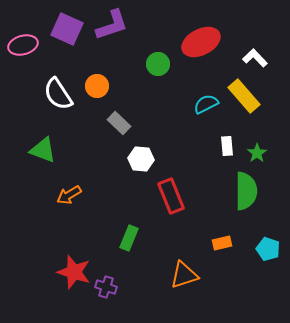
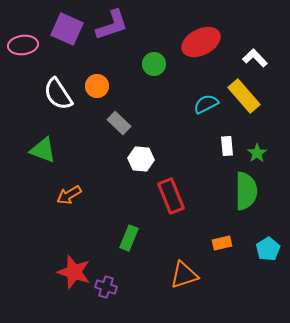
pink ellipse: rotated 8 degrees clockwise
green circle: moved 4 px left
cyan pentagon: rotated 20 degrees clockwise
